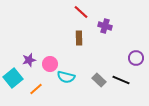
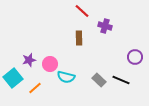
red line: moved 1 px right, 1 px up
purple circle: moved 1 px left, 1 px up
orange line: moved 1 px left, 1 px up
